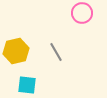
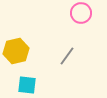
pink circle: moved 1 px left
gray line: moved 11 px right, 4 px down; rotated 66 degrees clockwise
